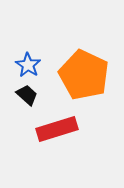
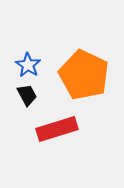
black trapezoid: rotated 20 degrees clockwise
